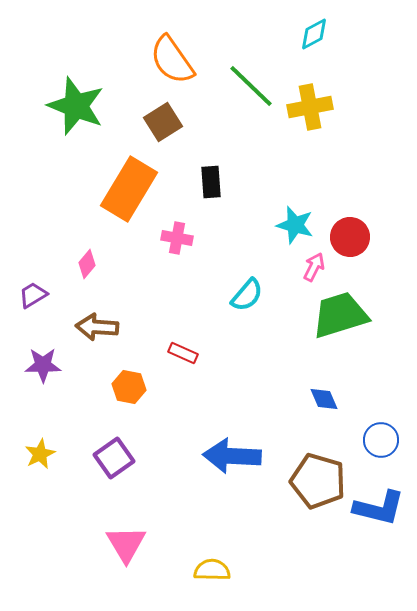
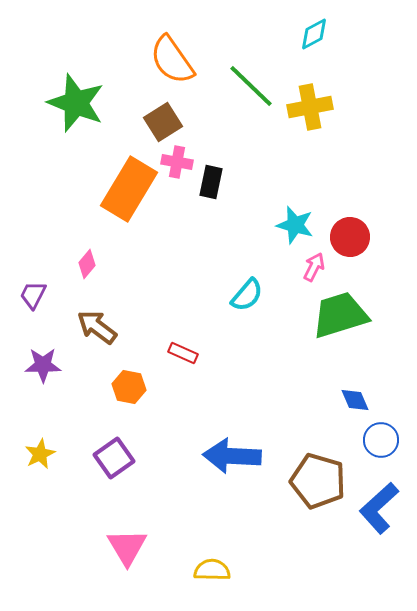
green star: moved 3 px up
black rectangle: rotated 16 degrees clockwise
pink cross: moved 76 px up
purple trapezoid: rotated 32 degrees counterclockwise
brown arrow: rotated 33 degrees clockwise
blue diamond: moved 31 px right, 1 px down
blue L-shape: rotated 124 degrees clockwise
pink triangle: moved 1 px right, 3 px down
